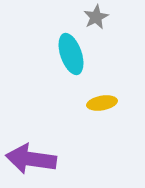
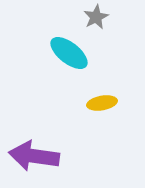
cyan ellipse: moved 2 px left, 1 px up; rotated 33 degrees counterclockwise
purple arrow: moved 3 px right, 3 px up
